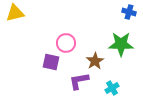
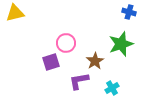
green star: rotated 20 degrees counterclockwise
purple square: rotated 30 degrees counterclockwise
